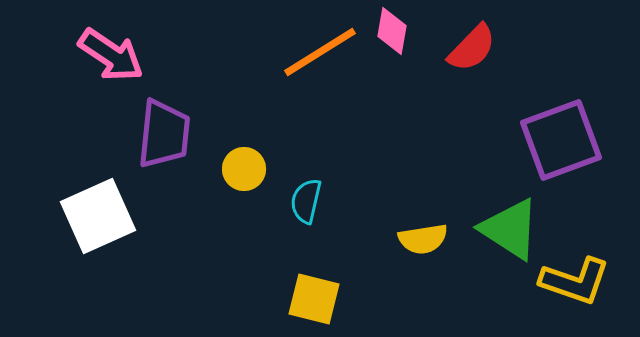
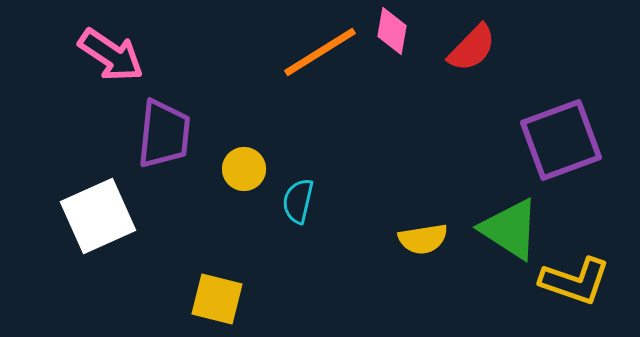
cyan semicircle: moved 8 px left
yellow square: moved 97 px left
